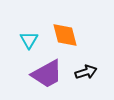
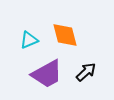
cyan triangle: rotated 36 degrees clockwise
black arrow: rotated 25 degrees counterclockwise
